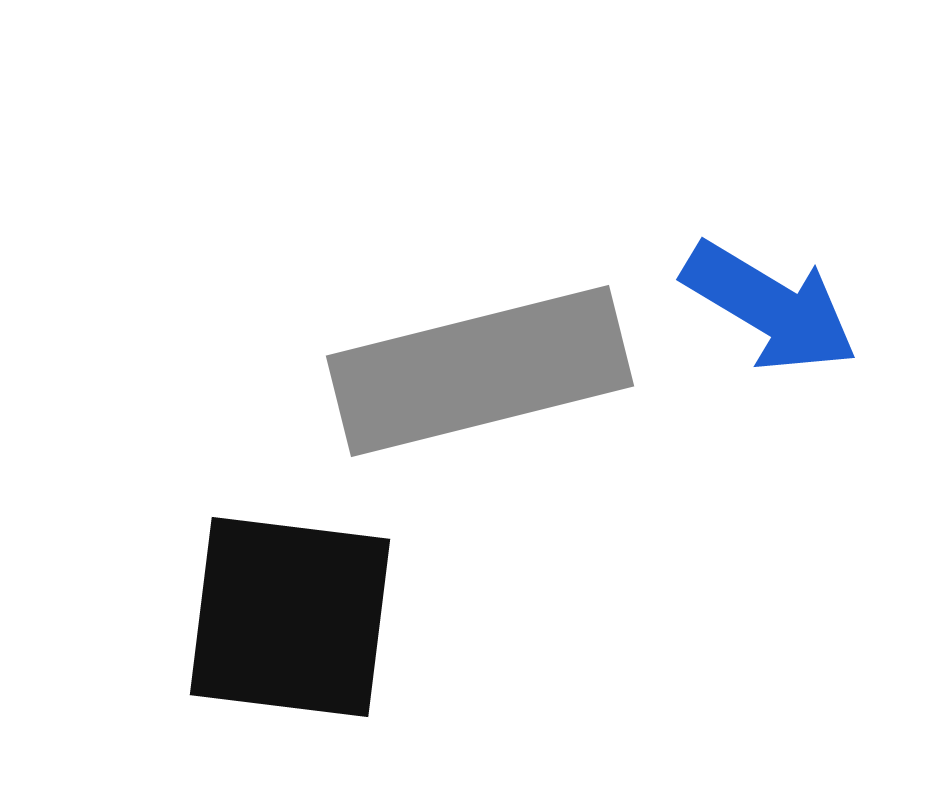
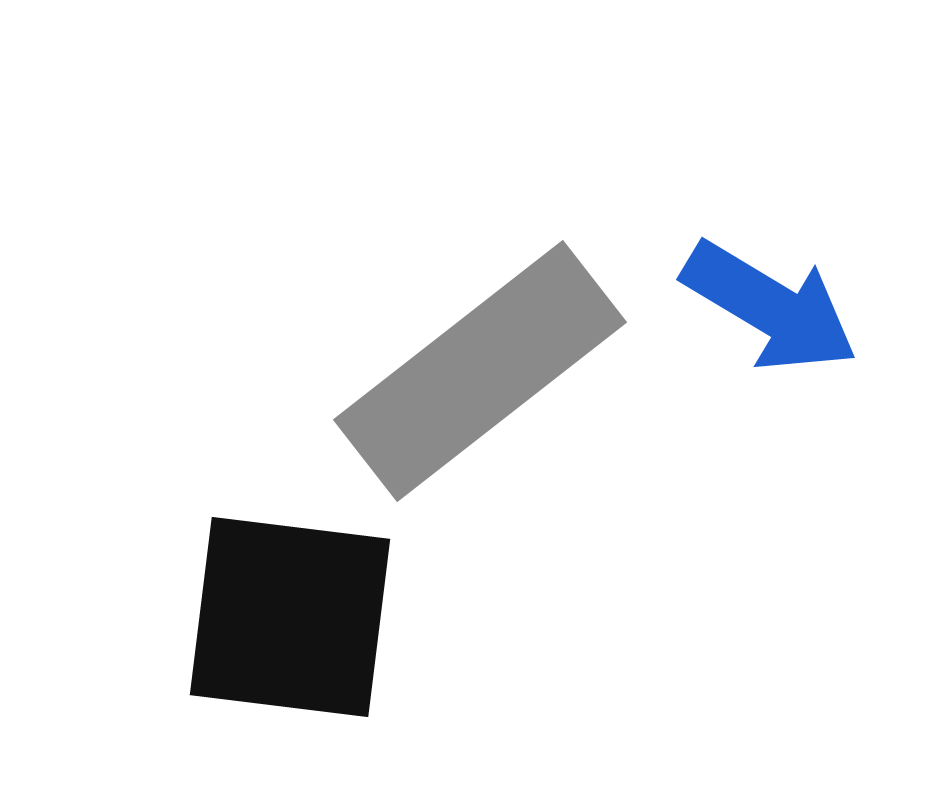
gray rectangle: rotated 24 degrees counterclockwise
